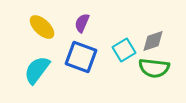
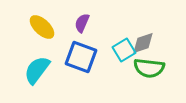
gray diamond: moved 10 px left, 2 px down
green semicircle: moved 5 px left
